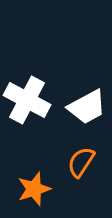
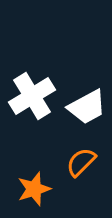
white cross: moved 5 px right, 4 px up; rotated 30 degrees clockwise
orange semicircle: rotated 12 degrees clockwise
